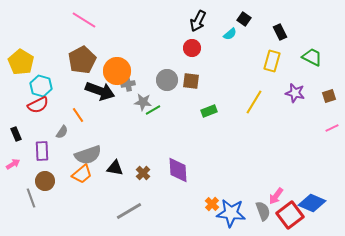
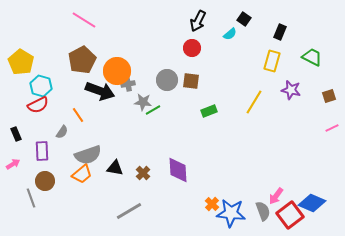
black rectangle at (280, 32): rotated 49 degrees clockwise
purple star at (295, 93): moved 4 px left, 3 px up
